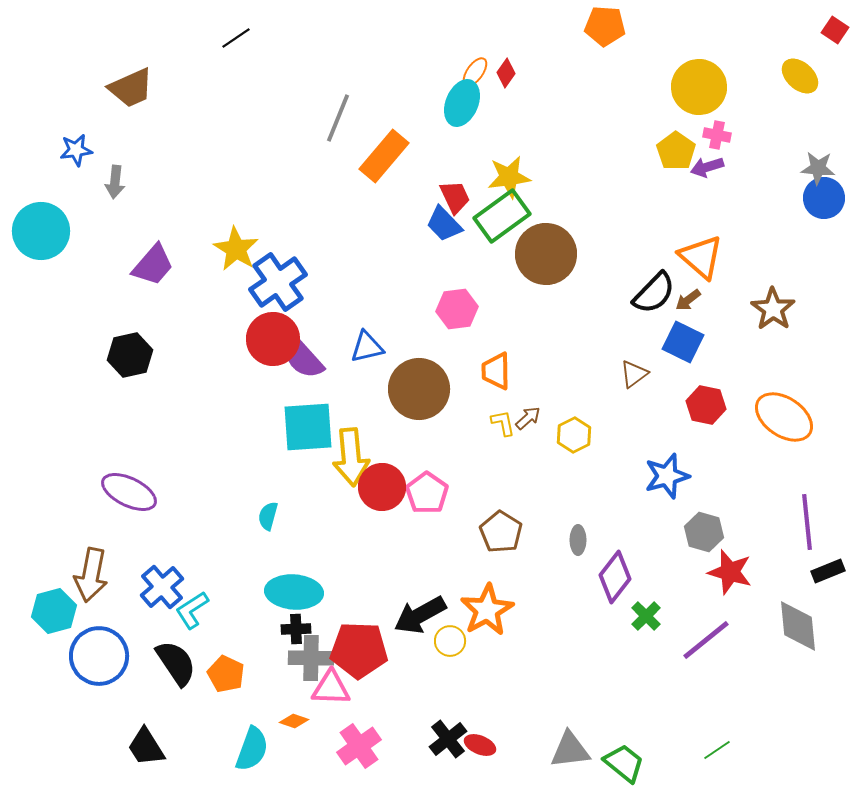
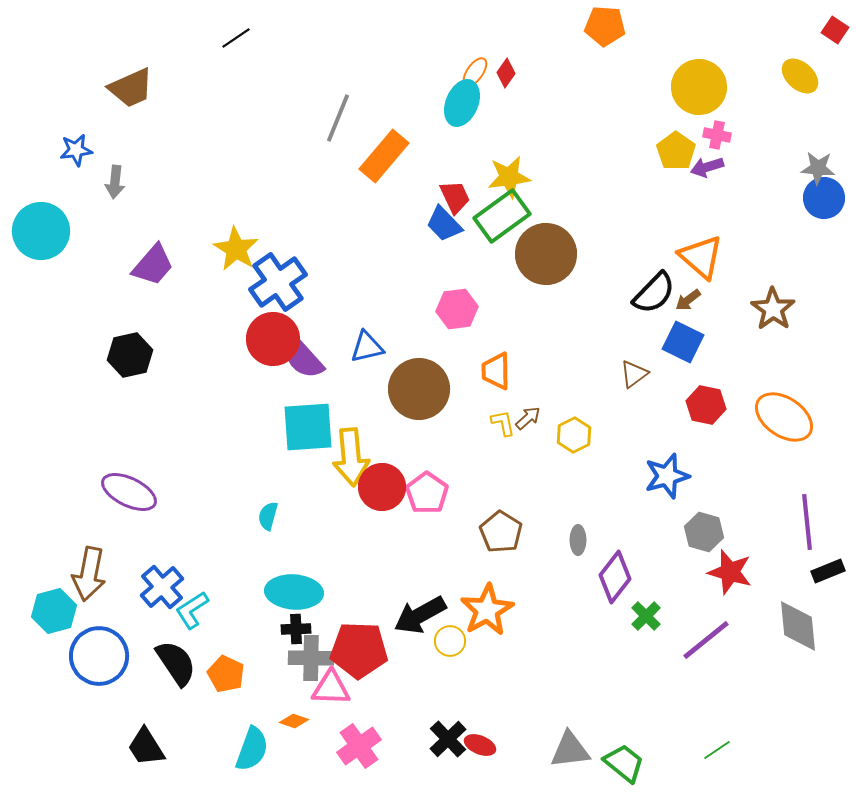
brown arrow at (91, 575): moved 2 px left, 1 px up
black cross at (448, 739): rotated 6 degrees counterclockwise
